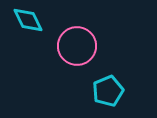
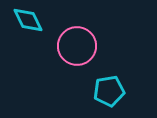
cyan pentagon: moved 1 px right; rotated 12 degrees clockwise
